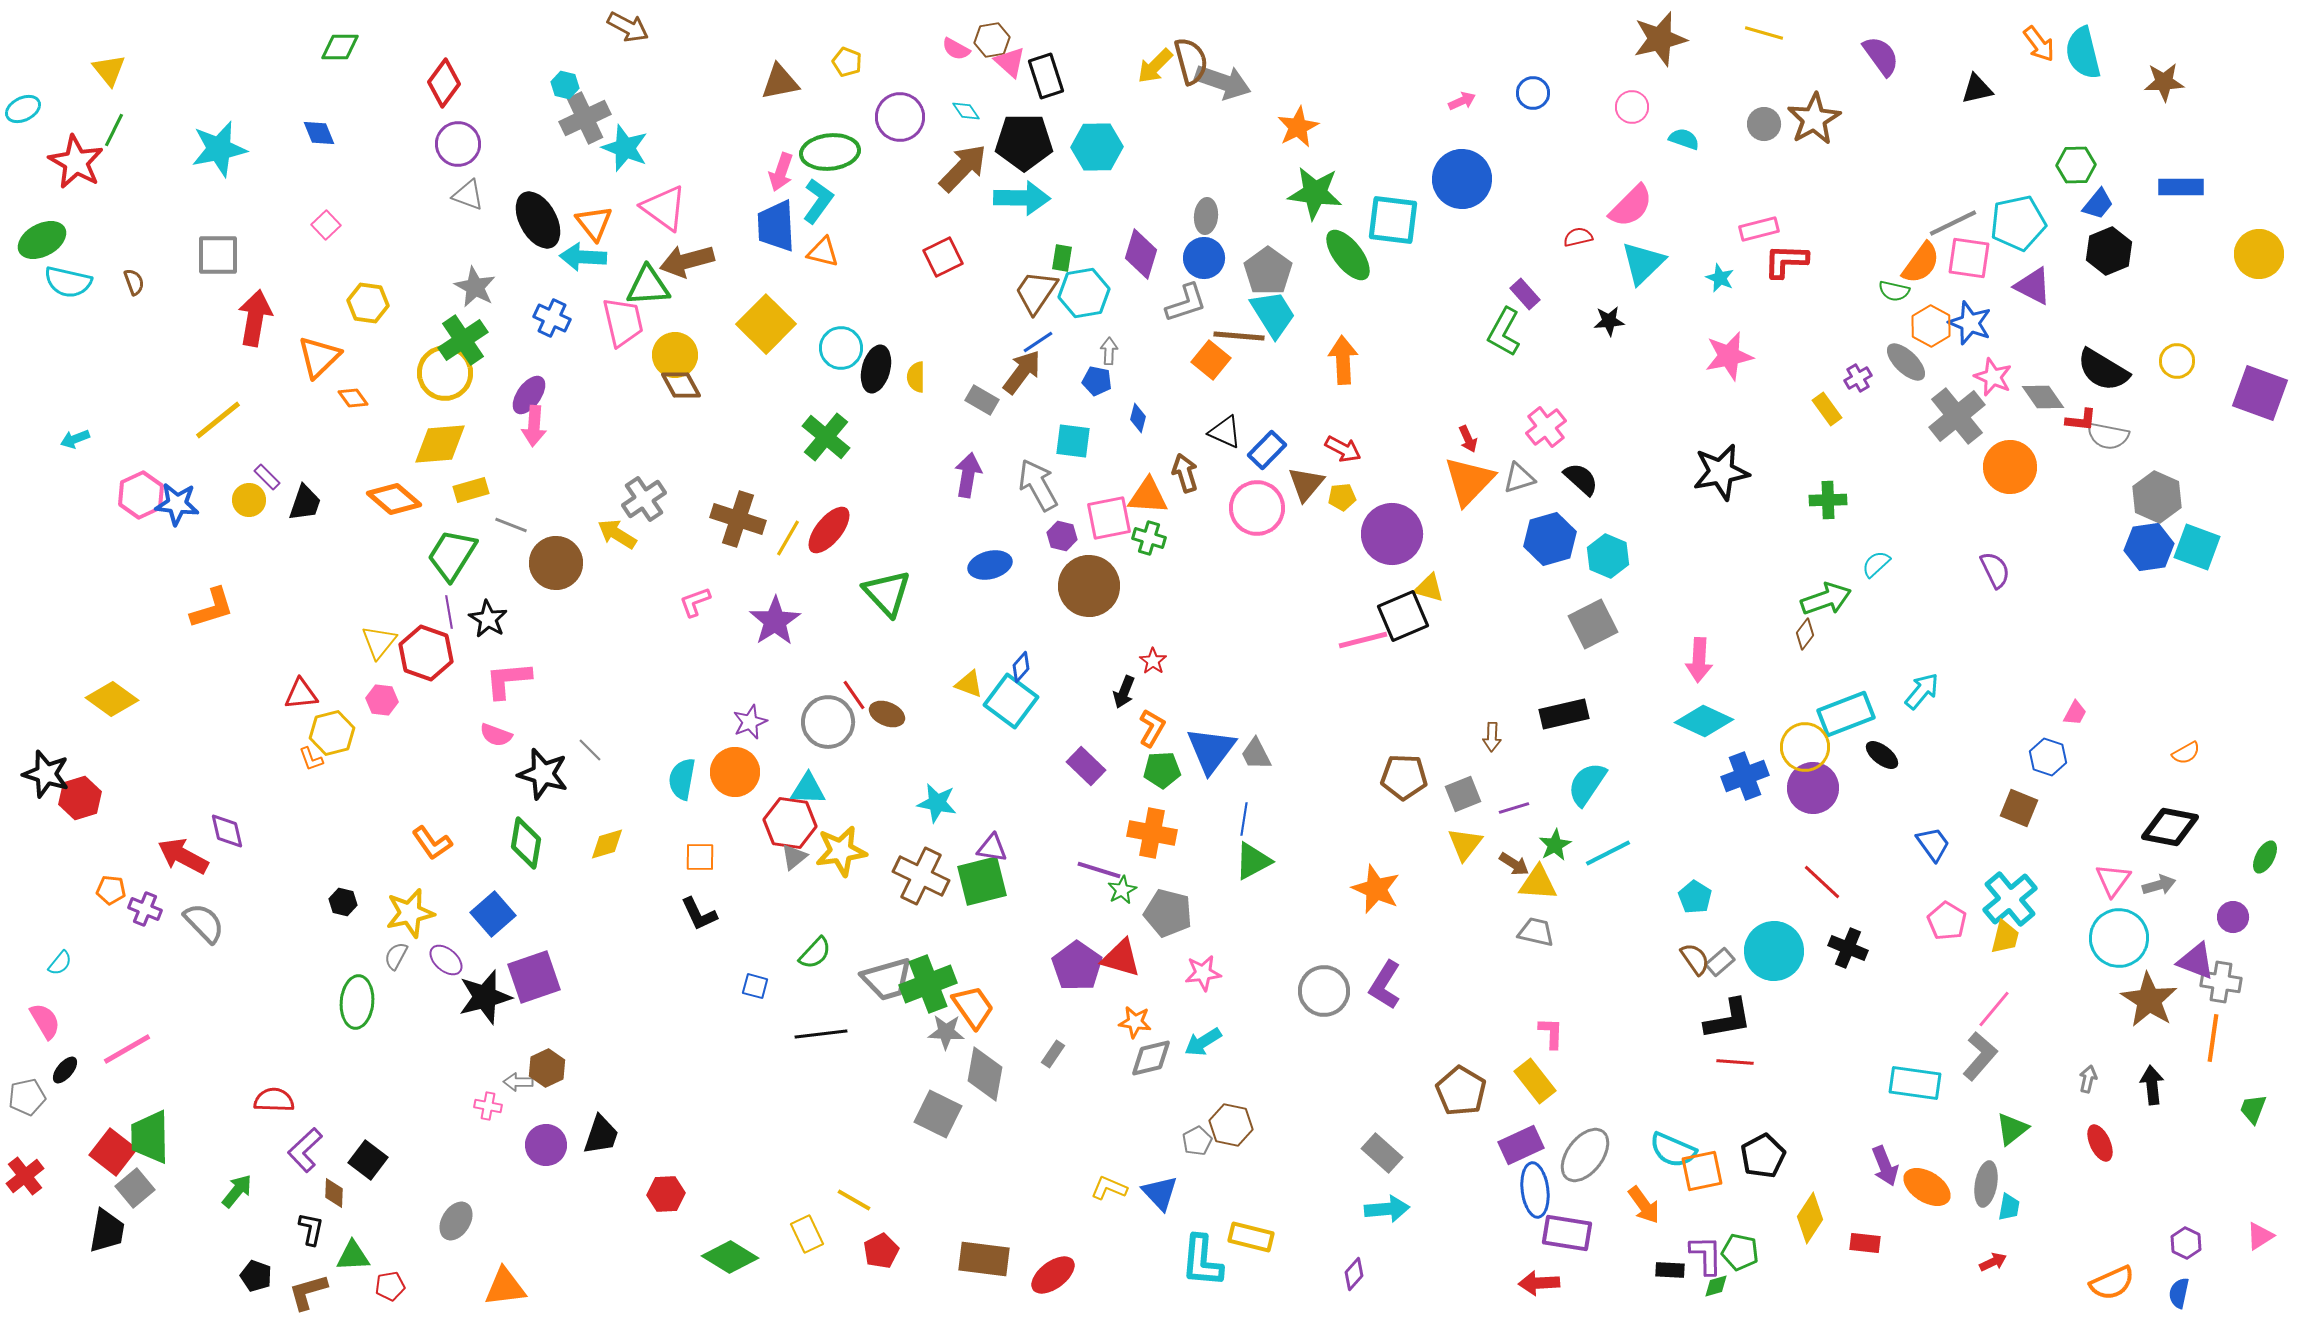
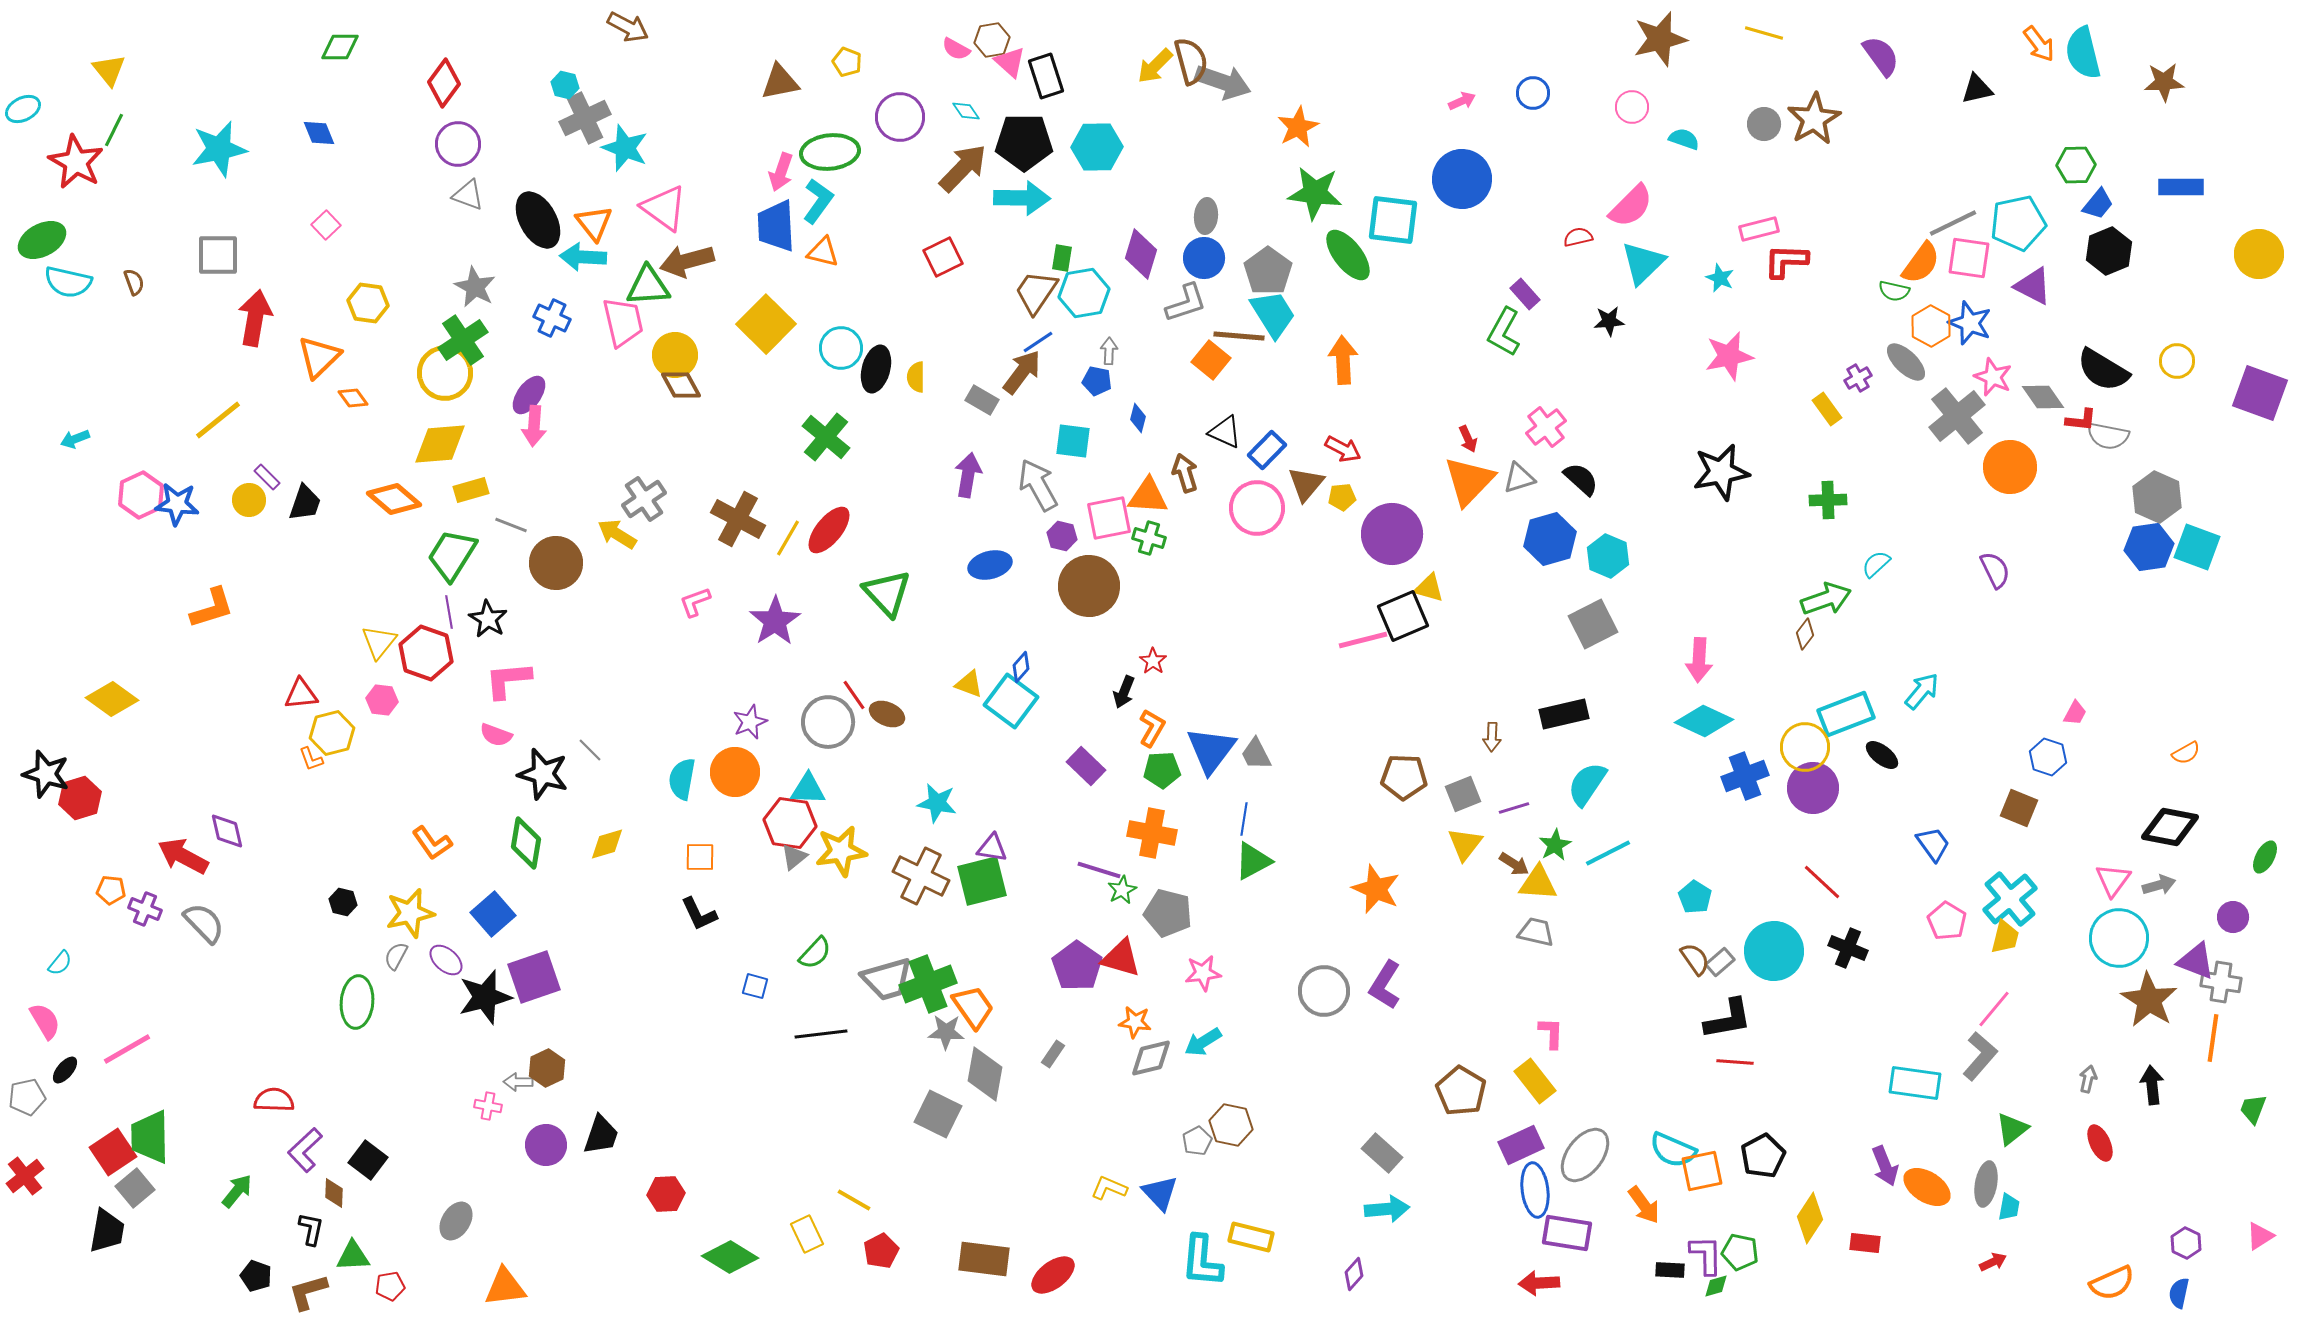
brown cross at (738, 519): rotated 10 degrees clockwise
red square at (113, 1152): rotated 18 degrees clockwise
